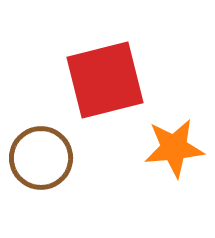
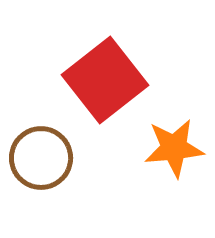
red square: rotated 24 degrees counterclockwise
